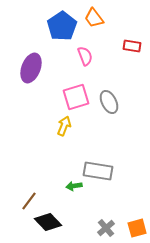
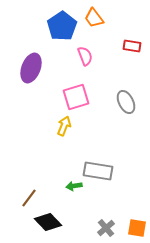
gray ellipse: moved 17 px right
brown line: moved 3 px up
orange square: rotated 24 degrees clockwise
